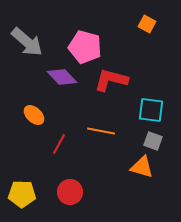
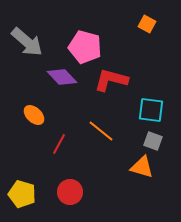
orange line: rotated 28 degrees clockwise
yellow pentagon: rotated 16 degrees clockwise
